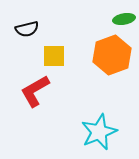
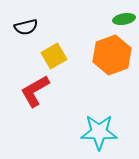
black semicircle: moved 1 px left, 2 px up
yellow square: rotated 30 degrees counterclockwise
cyan star: rotated 24 degrees clockwise
